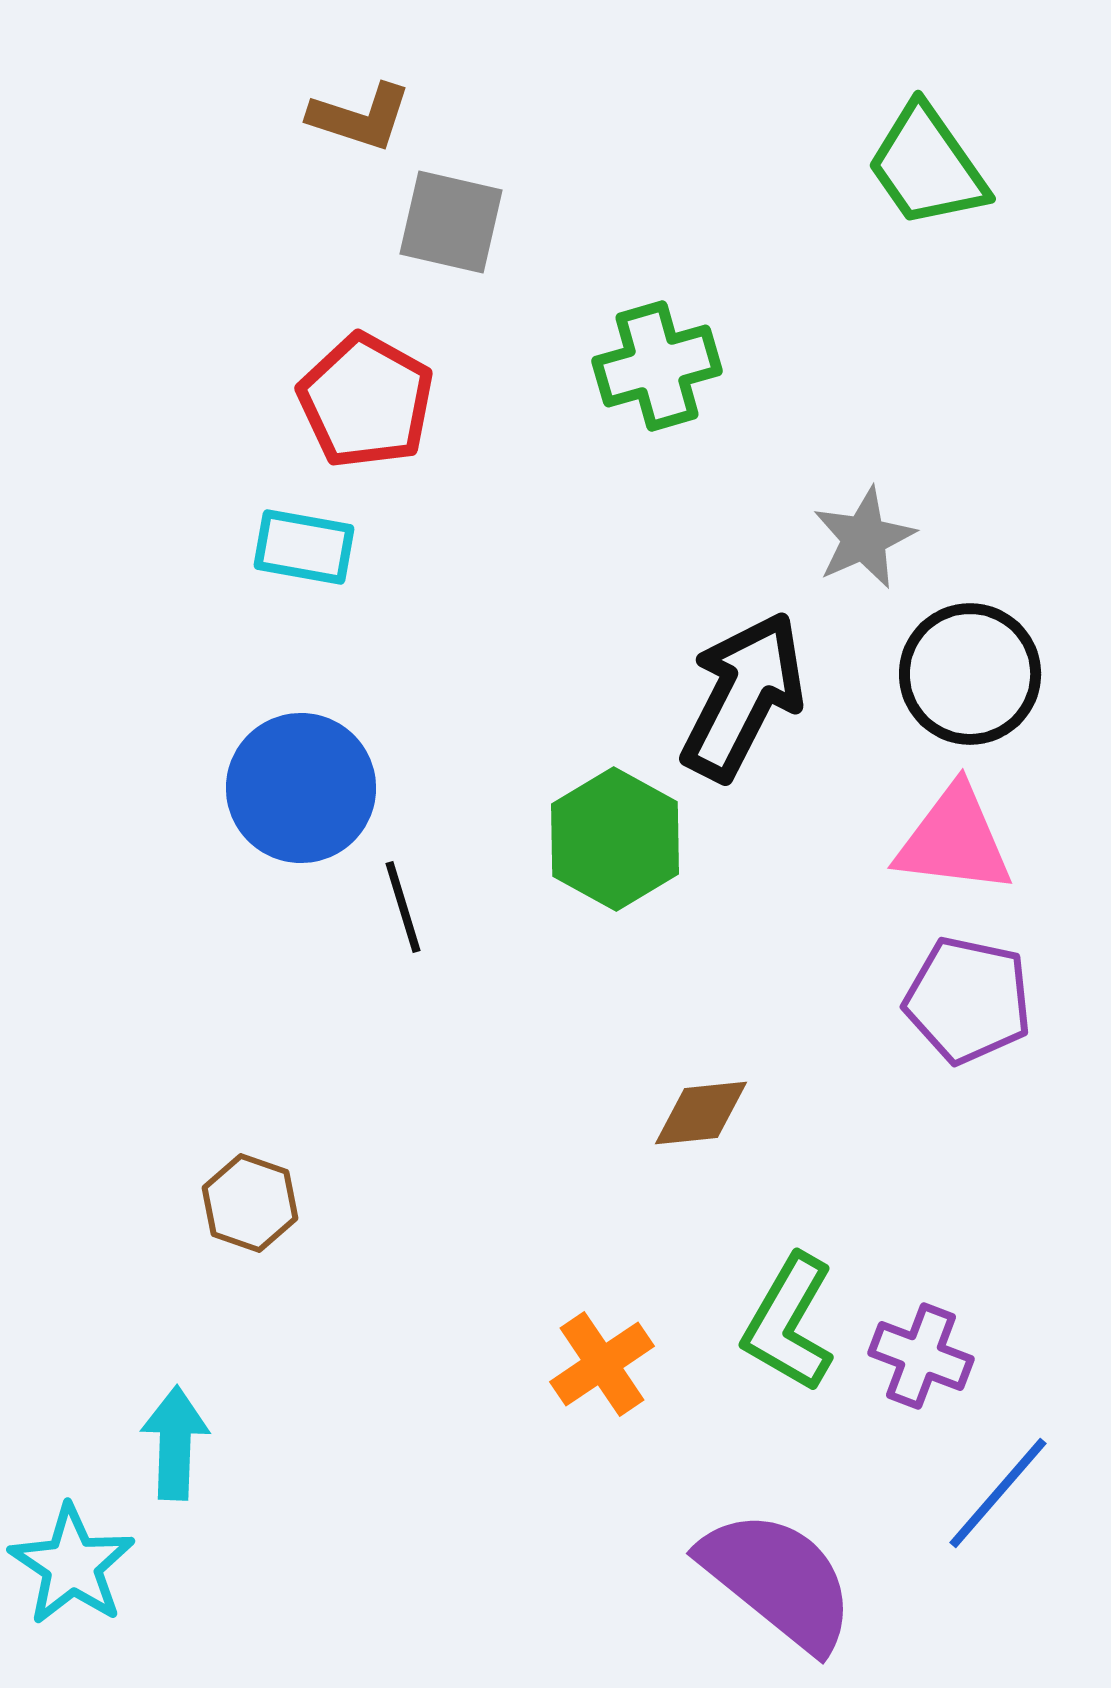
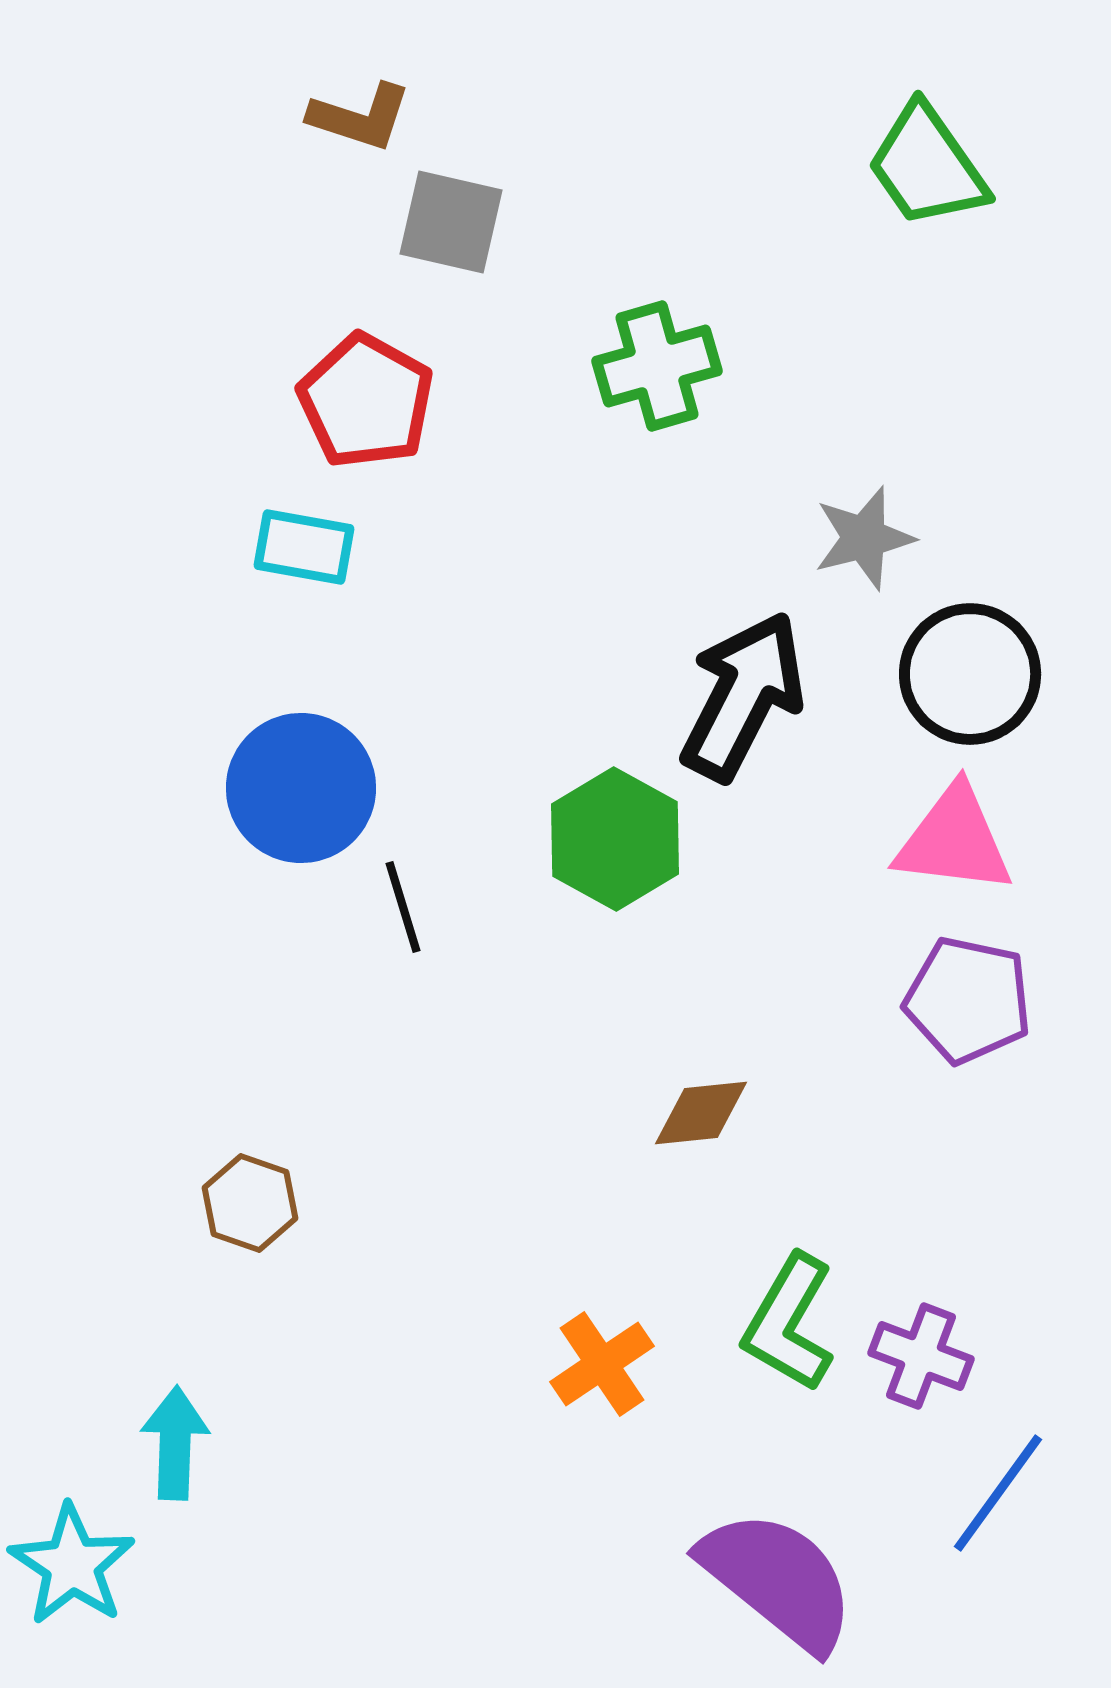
gray star: rotated 10 degrees clockwise
blue line: rotated 5 degrees counterclockwise
